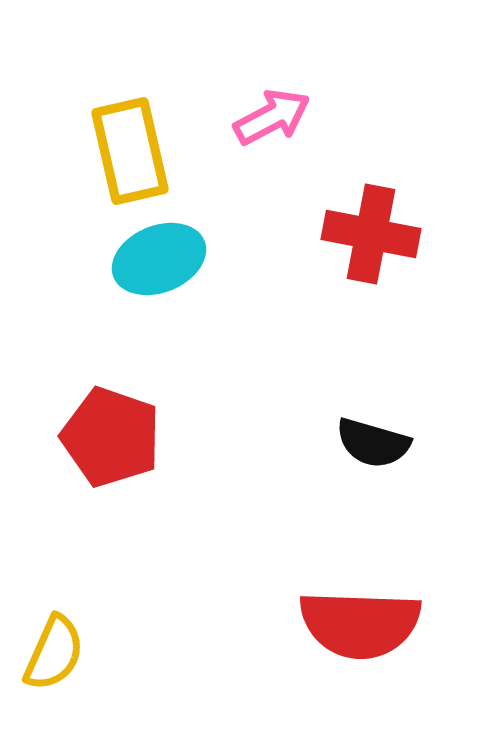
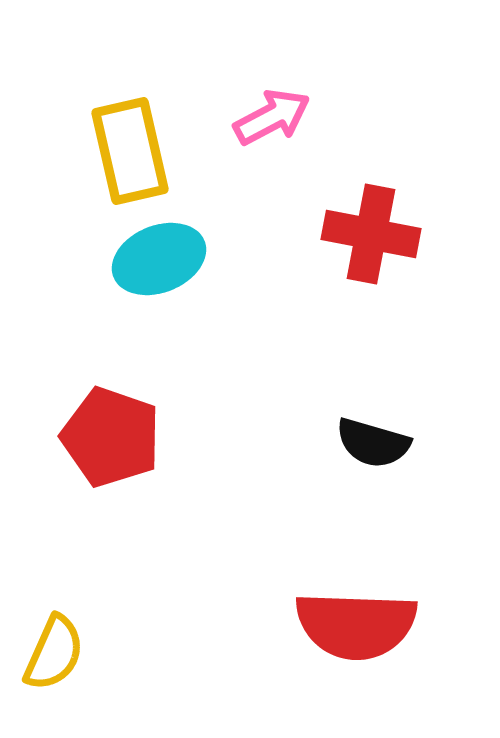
red semicircle: moved 4 px left, 1 px down
